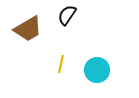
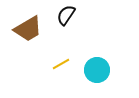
black semicircle: moved 1 px left
yellow line: rotated 48 degrees clockwise
